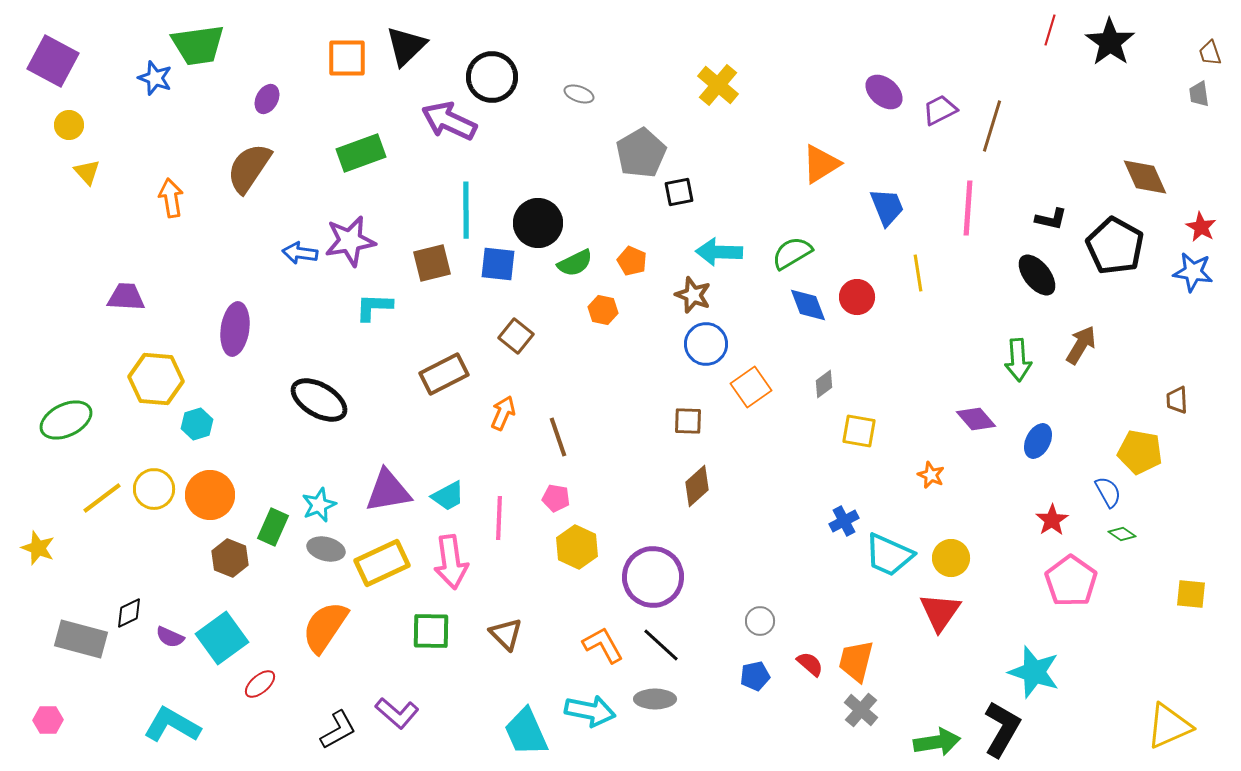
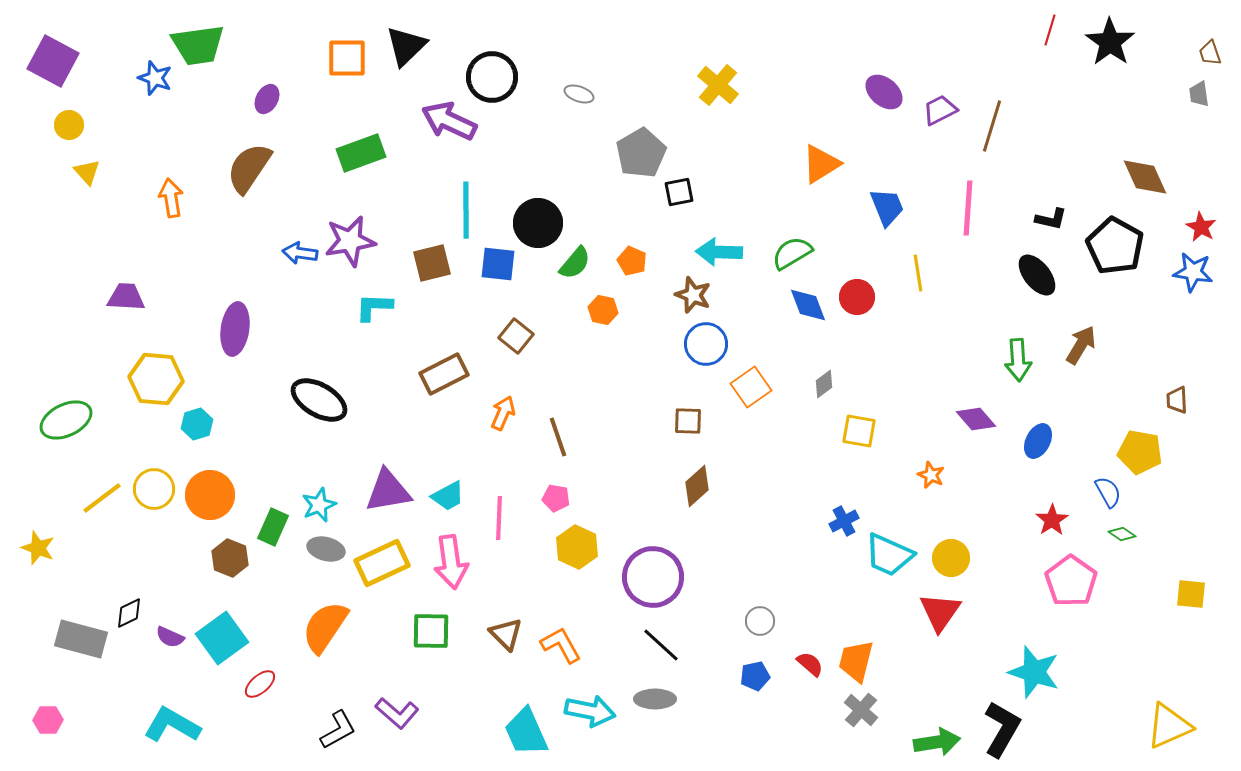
green semicircle at (575, 263): rotated 24 degrees counterclockwise
orange L-shape at (603, 645): moved 42 px left
